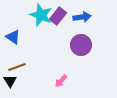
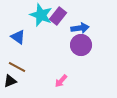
blue arrow: moved 2 px left, 11 px down
blue triangle: moved 5 px right
brown line: rotated 48 degrees clockwise
black triangle: rotated 40 degrees clockwise
